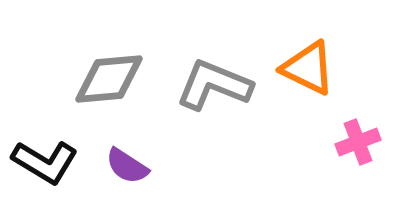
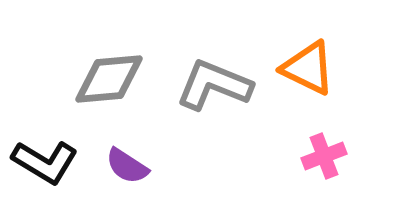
pink cross: moved 34 px left, 14 px down
